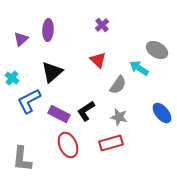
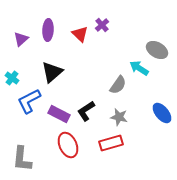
red triangle: moved 18 px left, 26 px up
